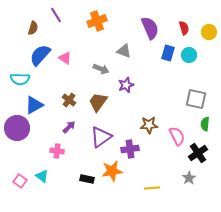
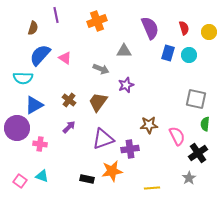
purple line: rotated 21 degrees clockwise
gray triangle: rotated 21 degrees counterclockwise
cyan semicircle: moved 3 px right, 1 px up
purple triangle: moved 2 px right, 2 px down; rotated 15 degrees clockwise
pink cross: moved 17 px left, 7 px up
cyan triangle: rotated 16 degrees counterclockwise
